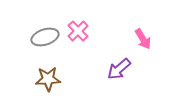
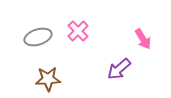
gray ellipse: moved 7 px left
